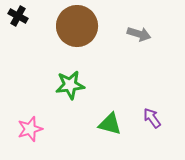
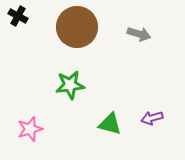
brown circle: moved 1 px down
purple arrow: rotated 70 degrees counterclockwise
